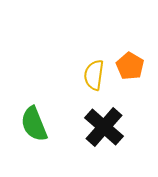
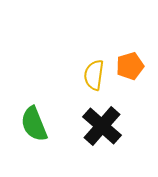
orange pentagon: rotated 24 degrees clockwise
black cross: moved 2 px left, 1 px up
